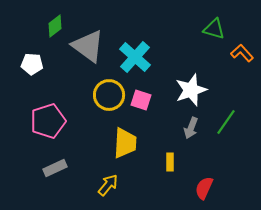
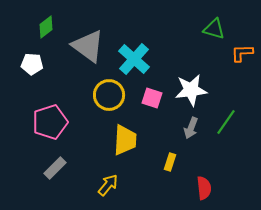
green diamond: moved 9 px left, 1 px down
orange L-shape: rotated 50 degrees counterclockwise
cyan cross: moved 1 px left, 2 px down
white star: rotated 12 degrees clockwise
pink square: moved 11 px right, 2 px up
pink pentagon: moved 2 px right, 1 px down
yellow trapezoid: moved 3 px up
yellow rectangle: rotated 18 degrees clockwise
gray rectangle: rotated 20 degrees counterclockwise
red semicircle: rotated 150 degrees clockwise
